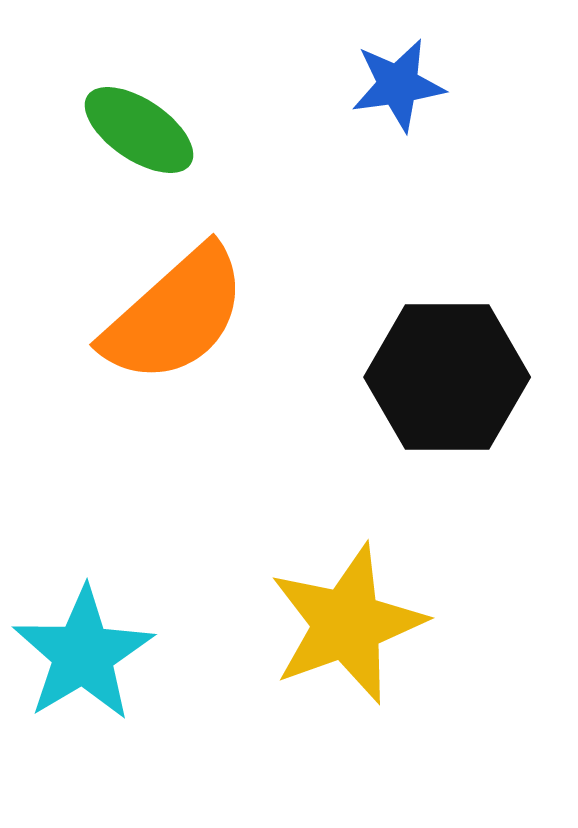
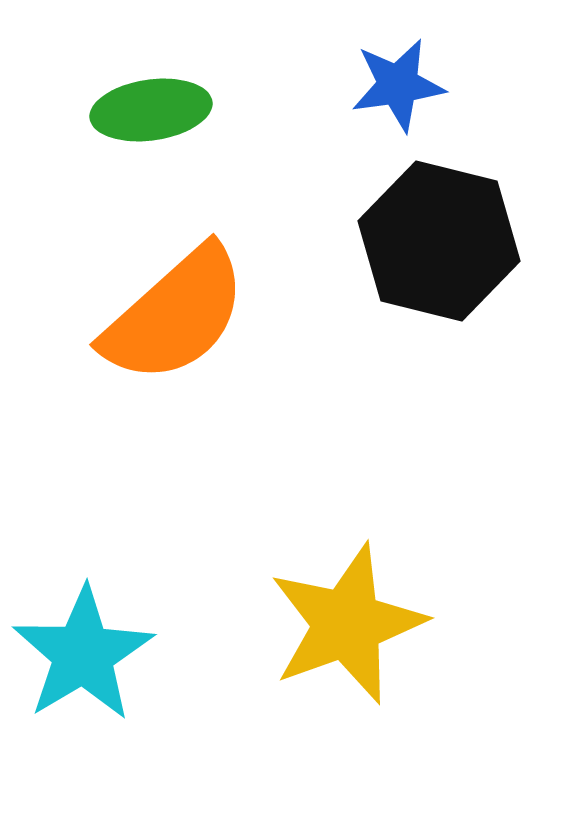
green ellipse: moved 12 px right, 20 px up; rotated 42 degrees counterclockwise
black hexagon: moved 8 px left, 136 px up; rotated 14 degrees clockwise
